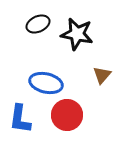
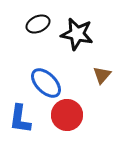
blue ellipse: rotated 32 degrees clockwise
